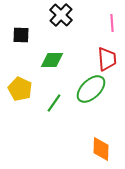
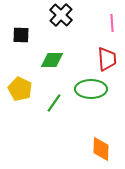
green ellipse: rotated 44 degrees clockwise
